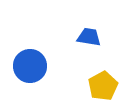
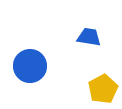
yellow pentagon: moved 3 px down
